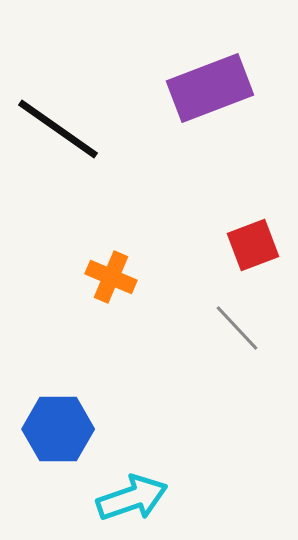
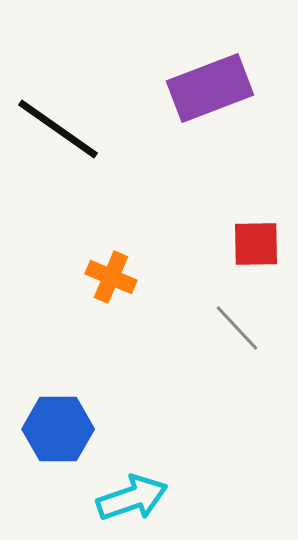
red square: moved 3 px right, 1 px up; rotated 20 degrees clockwise
